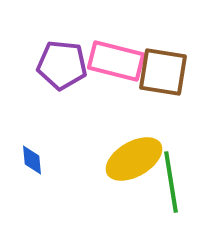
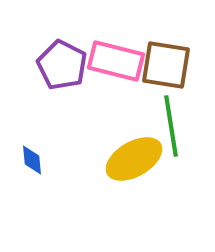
purple pentagon: rotated 21 degrees clockwise
brown square: moved 3 px right, 7 px up
green line: moved 56 px up
